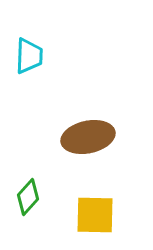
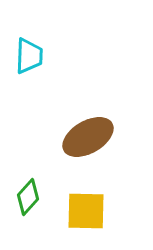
brown ellipse: rotated 18 degrees counterclockwise
yellow square: moved 9 px left, 4 px up
